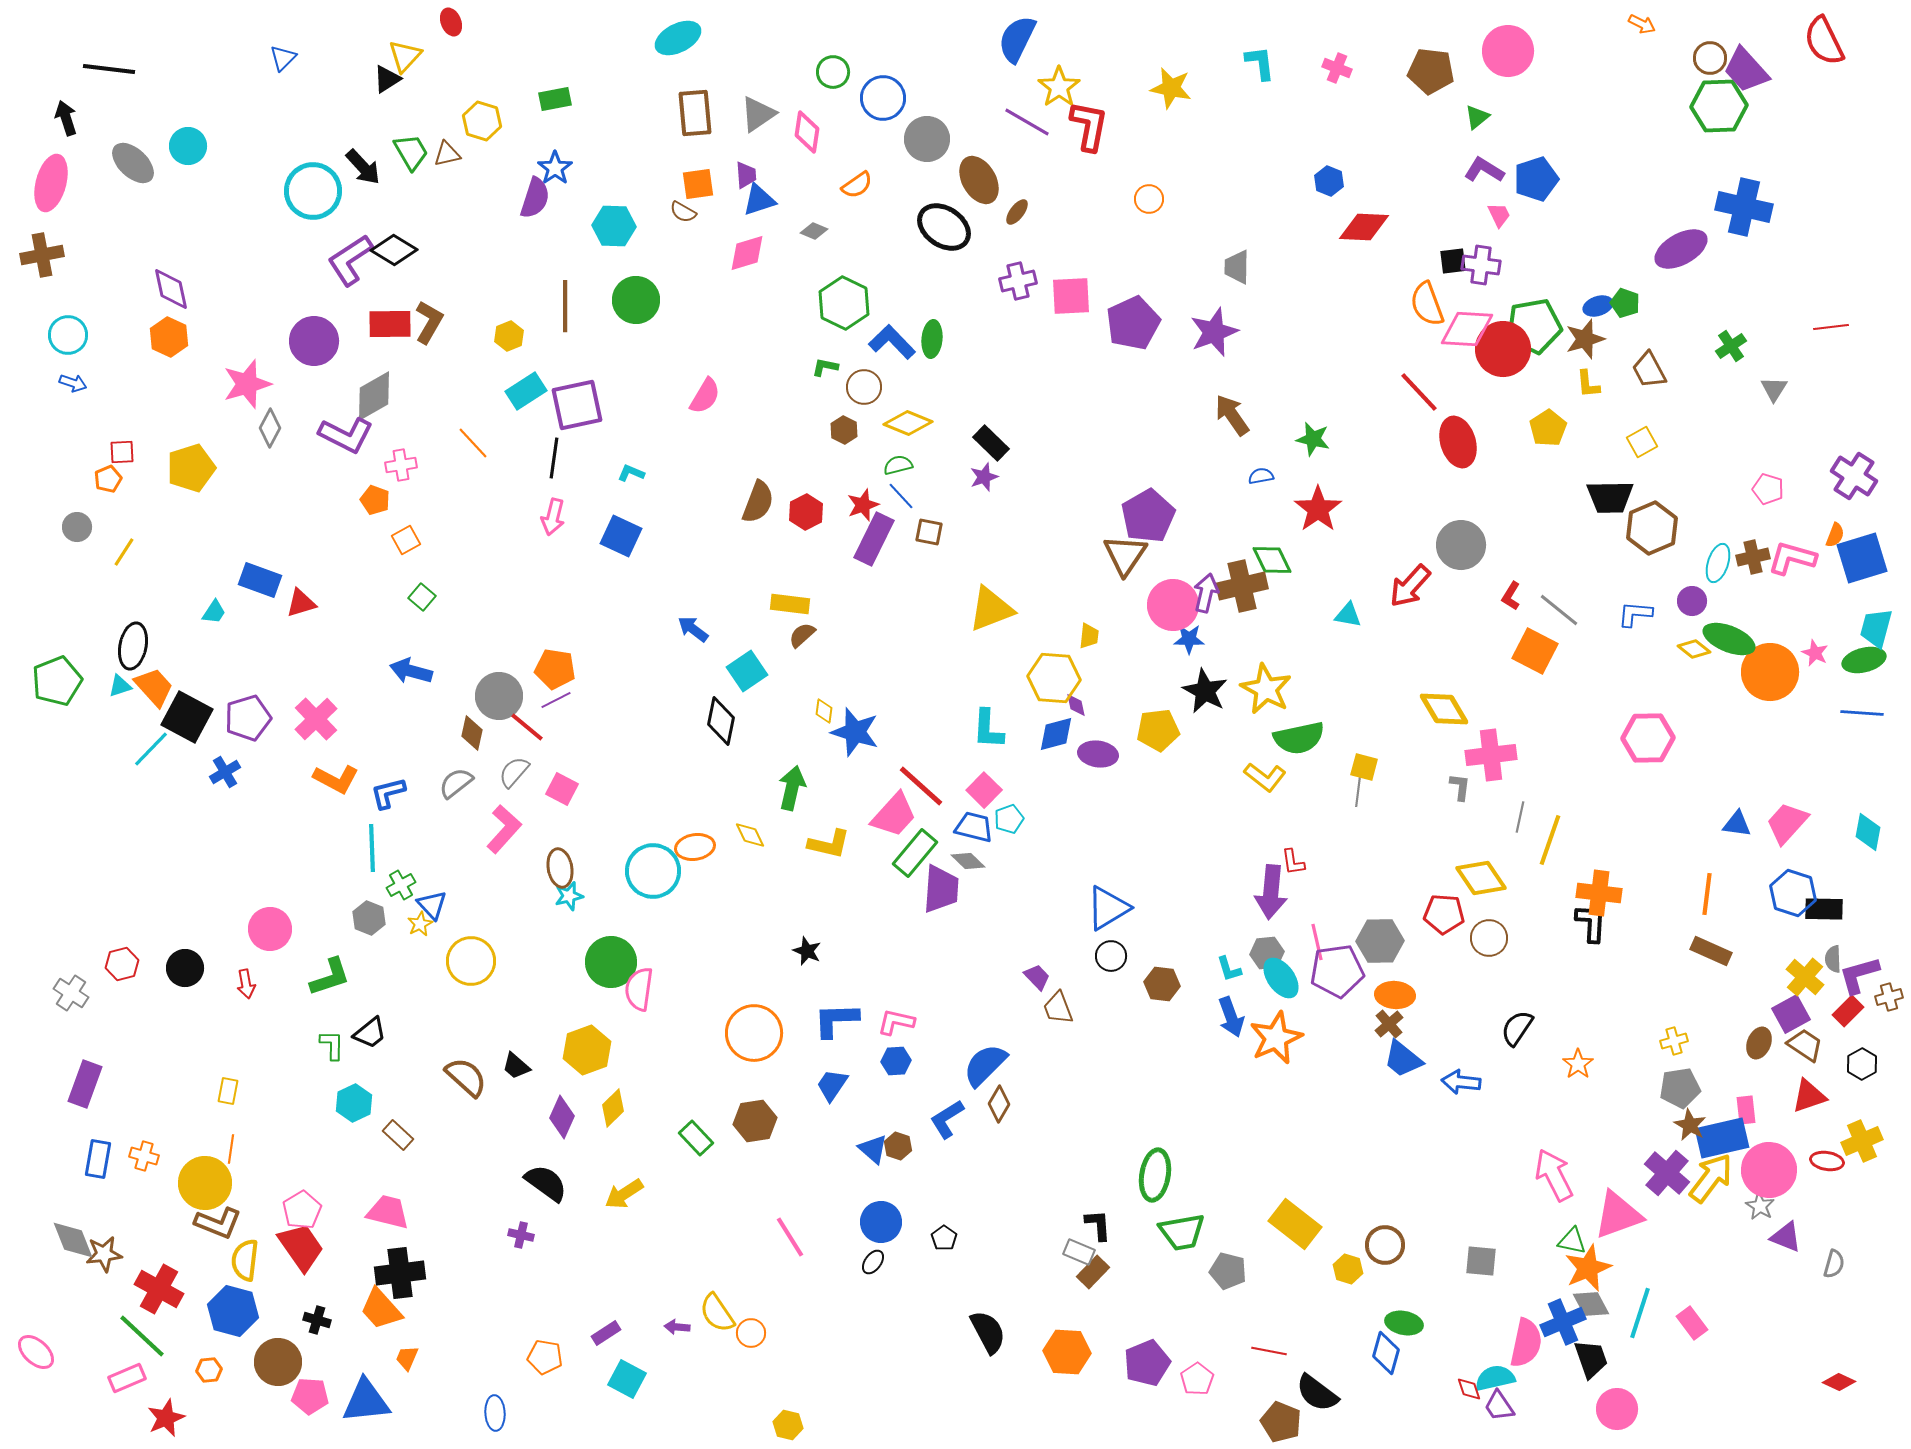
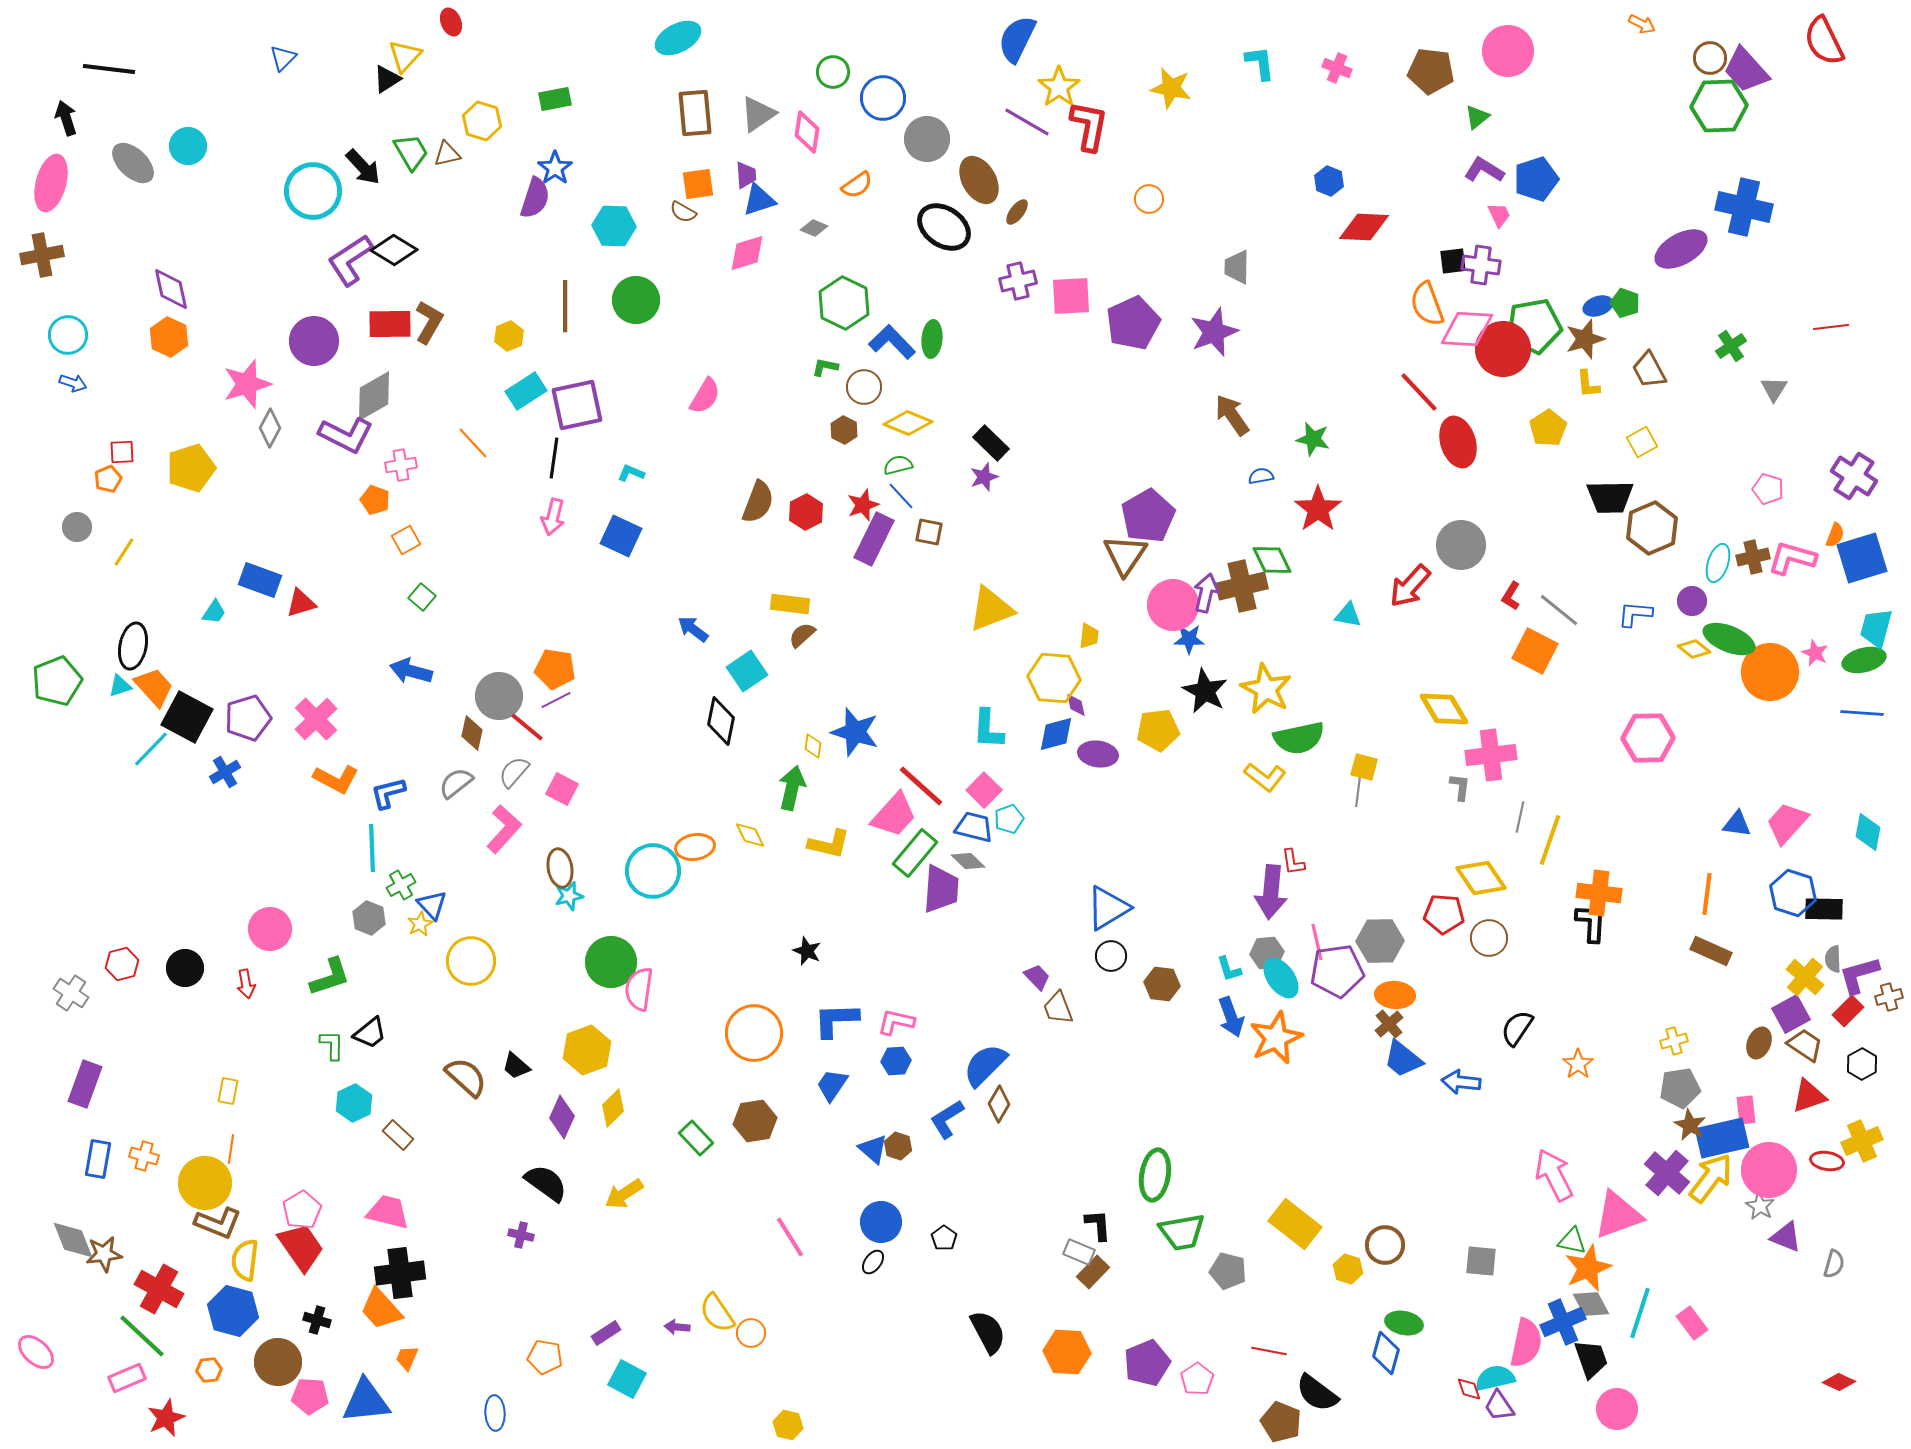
gray diamond at (814, 231): moved 3 px up
yellow diamond at (824, 711): moved 11 px left, 35 px down
